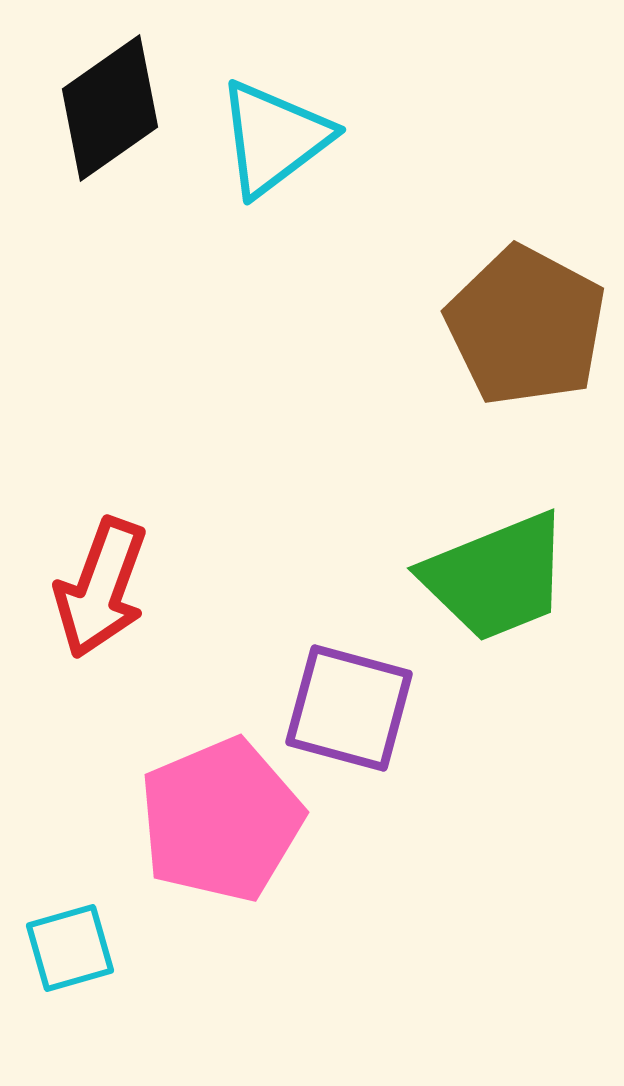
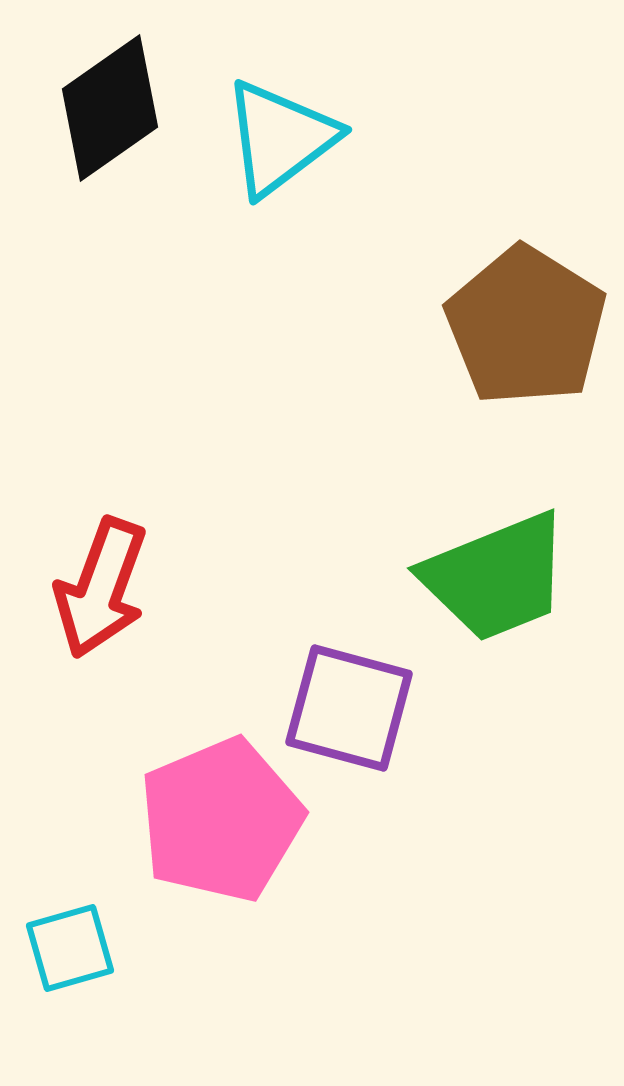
cyan triangle: moved 6 px right
brown pentagon: rotated 4 degrees clockwise
